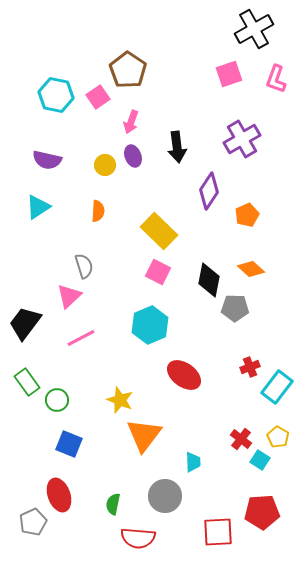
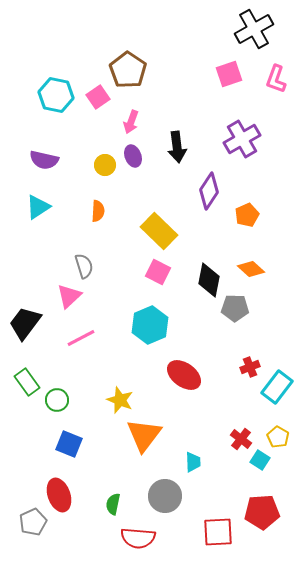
purple semicircle at (47, 160): moved 3 px left
